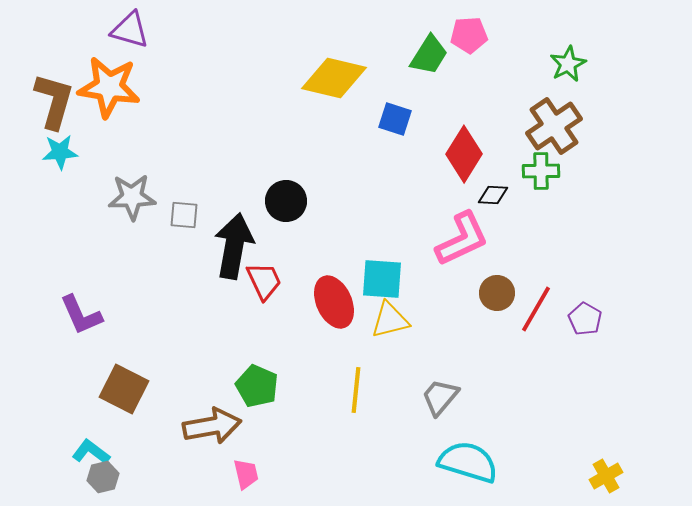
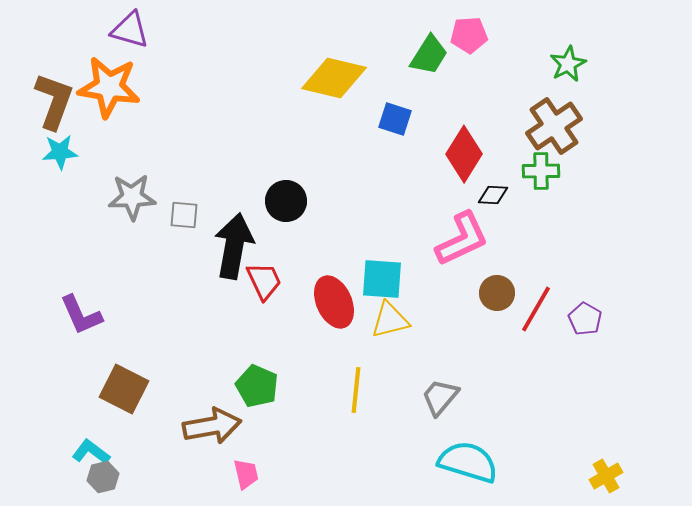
brown L-shape: rotated 4 degrees clockwise
